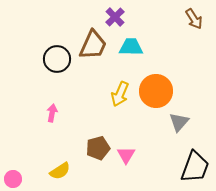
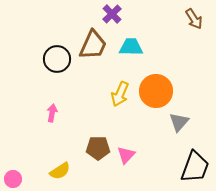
purple cross: moved 3 px left, 3 px up
brown pentagon: rotated 15 degrees clockwise
pink triangle: rotated 12 degrees clockwise
